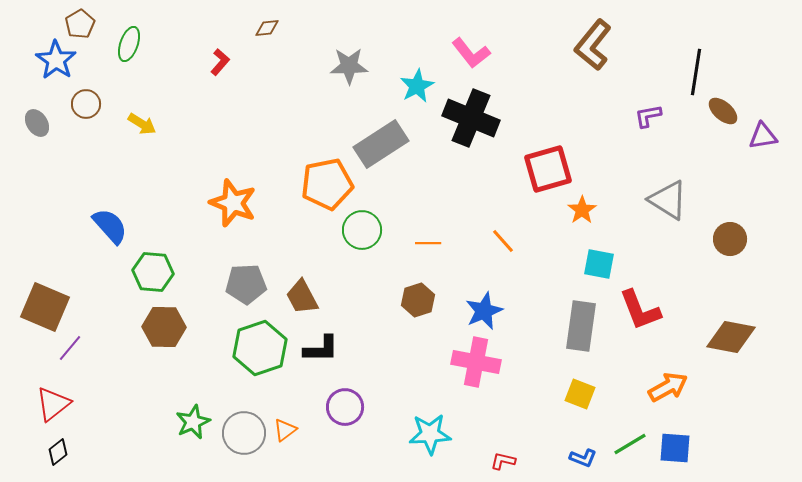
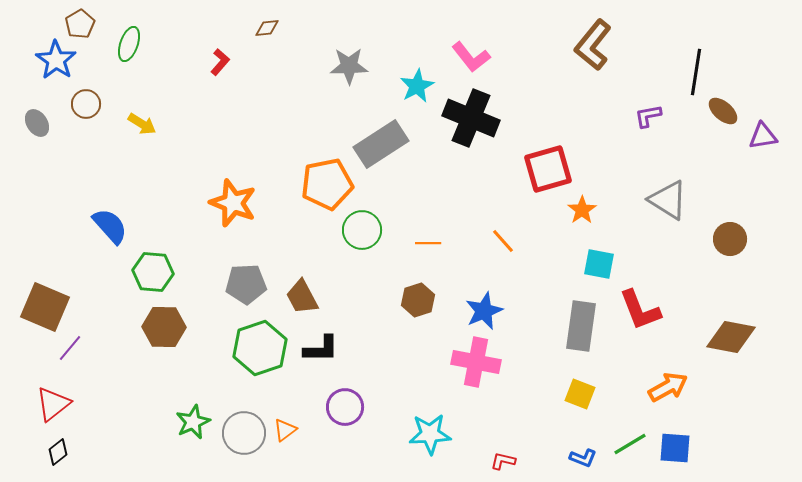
pink L-shape at (471, 53): moved 4 px down
